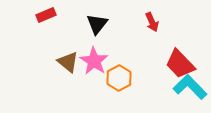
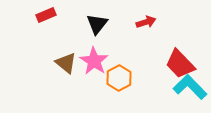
red arrow: moved 6 px left; rotated 84 degrees counterclockwise
brown triangle: moved 2 px left, 1 px down
